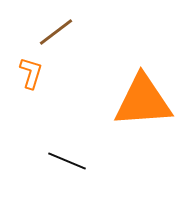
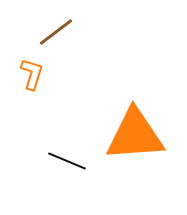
orange L-shape: moved 1 px right, 1 px down
orange triangle: moved 8 px left, 34 px down
